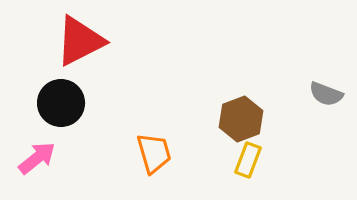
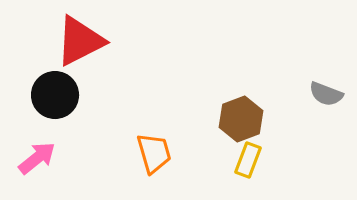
black circle: moved 6 px left, 8 px up
